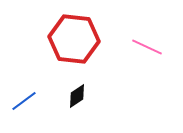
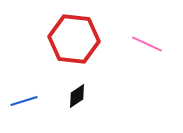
pink line: moved 3 px up
blue line: rotated 20 degrees clockwise
